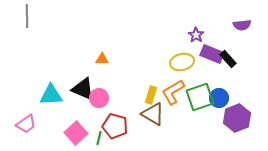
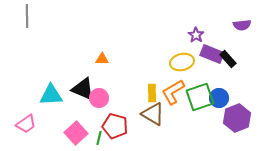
yellow rectangle: moved 1 px right, 2 px up; rotated 18 degrees counterclockwise
